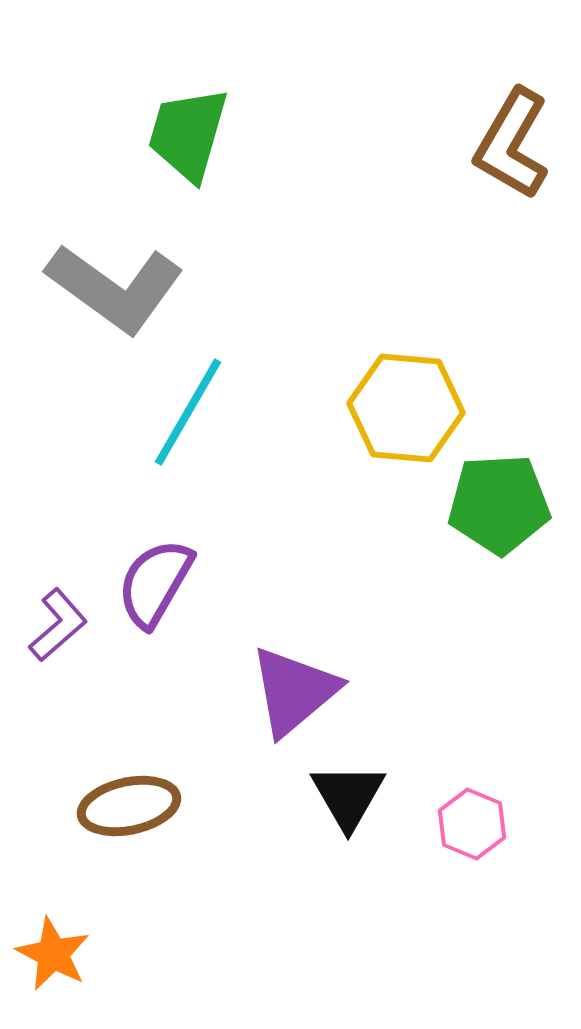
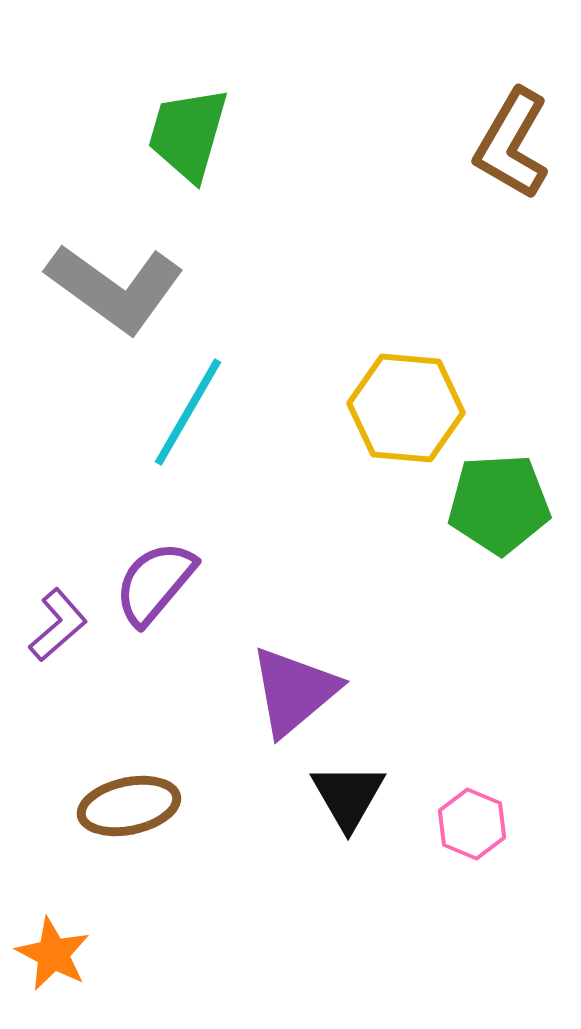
purple semicircle: rotated 10 degrees clockwise
